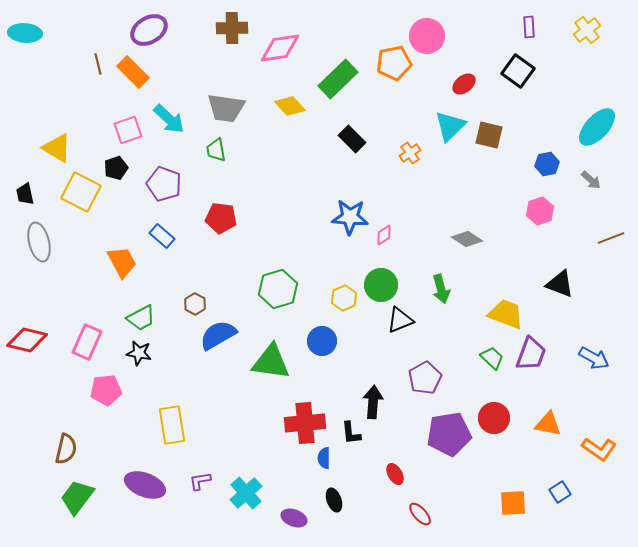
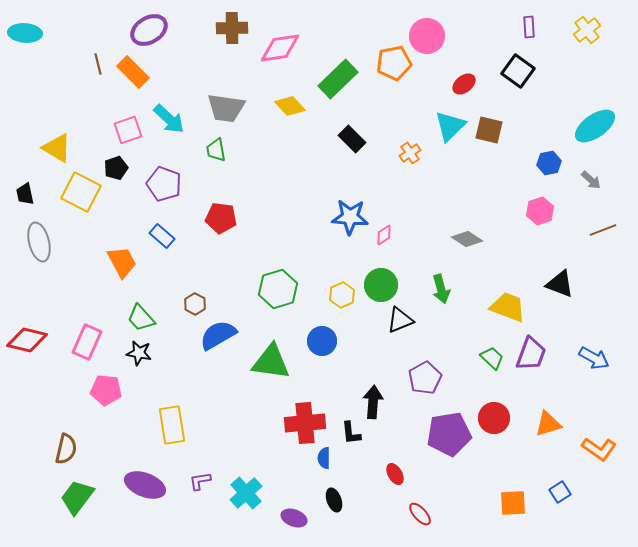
cyan ellipse at (597, 127): moved 2 px left, 1 px up; rotated 12 degrees clockwise
brown square at (489, 135): moved 5 px up
blue hexagon at (547, 164): moved 2 px right, 1 px up
brown line at (611, 238): moved 8 px left, 8 px up
yellow hexagon at (344, 298): moved 2 px left, 3 px up
yellow trapezoid at (506, 314): moved 2 px right, 7 px up
green trapezoid at (141, 318): rotated 76 degrees clockwise
pink pentagon at (106, 390): rotated 12 degrees clockwise
orange triangle at (548, 424): rotated 28 degrees counterclockwise
